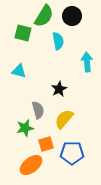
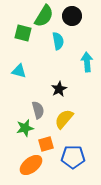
blue pentagon: moved 1 px right, 4 px down
